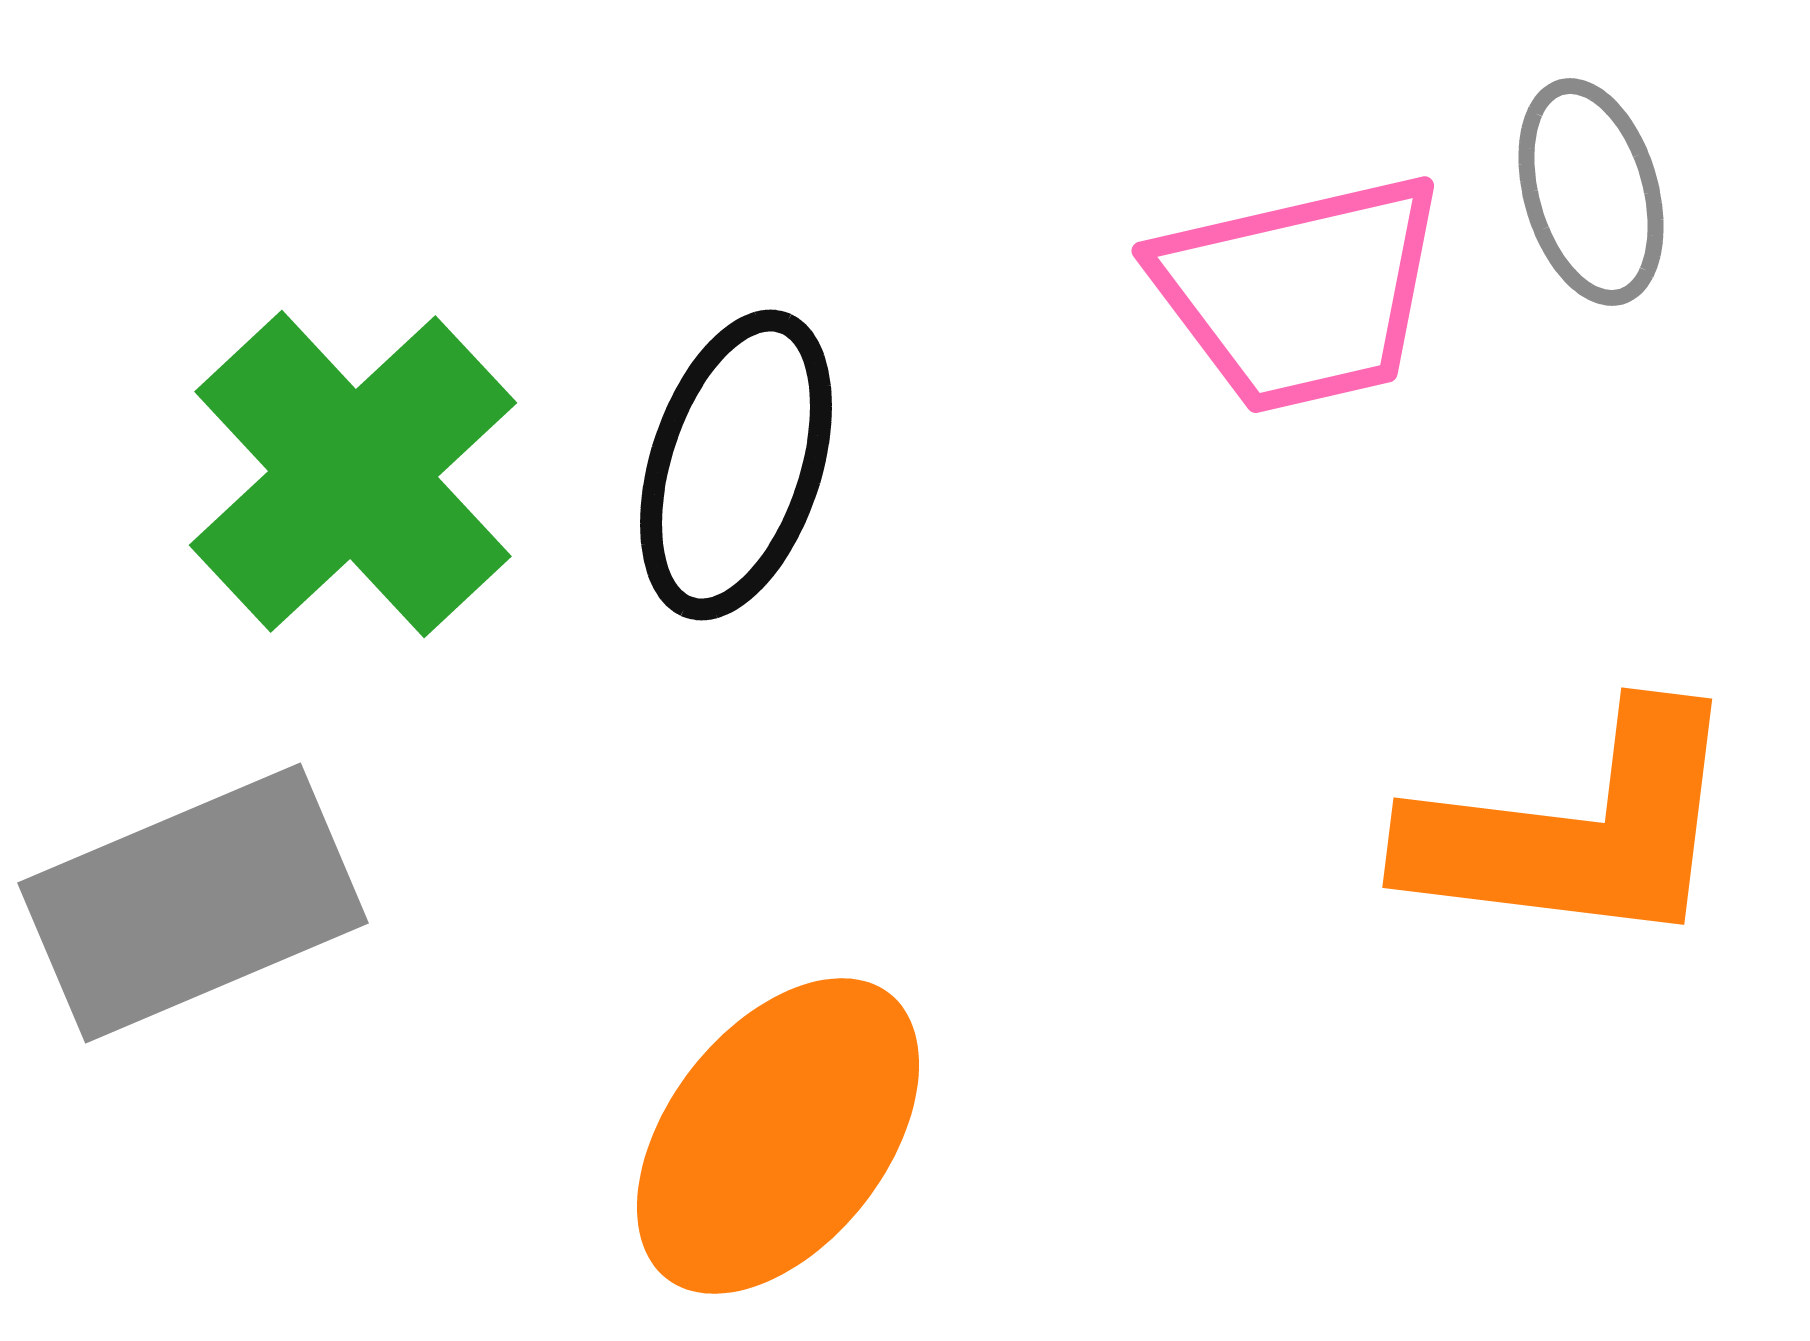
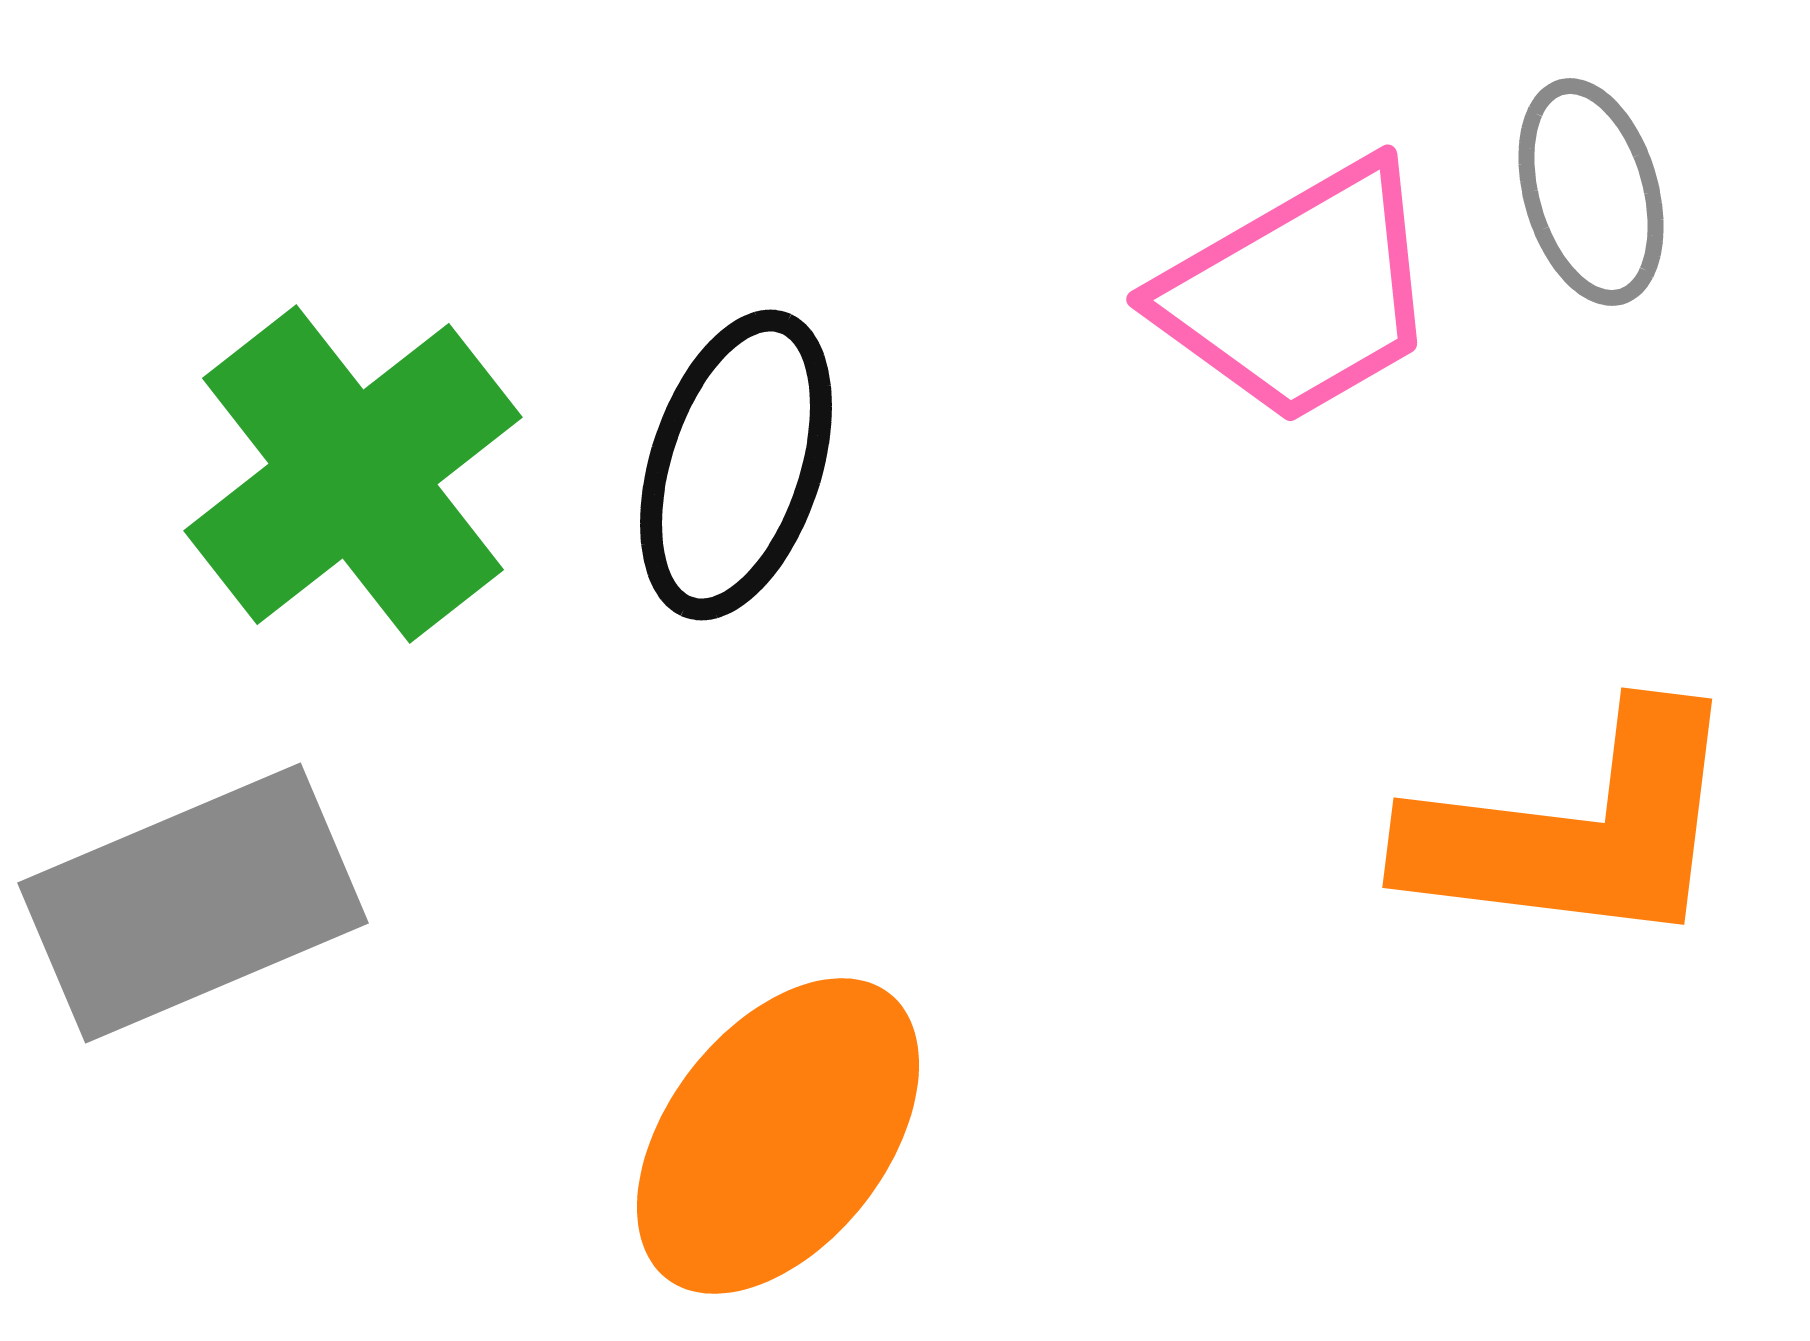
pink trapezoid: rotated 17 degrees counterclockwise
green cross: rotated 5 degrees clockwise
